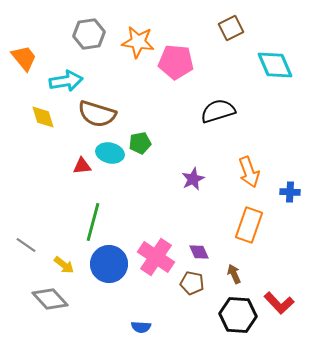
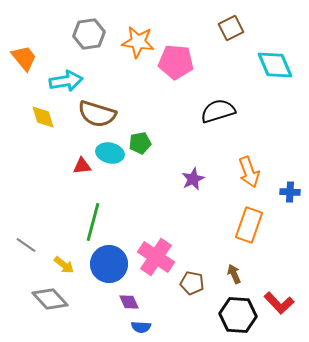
purple diamond: moved 70 px left, 50 px down
